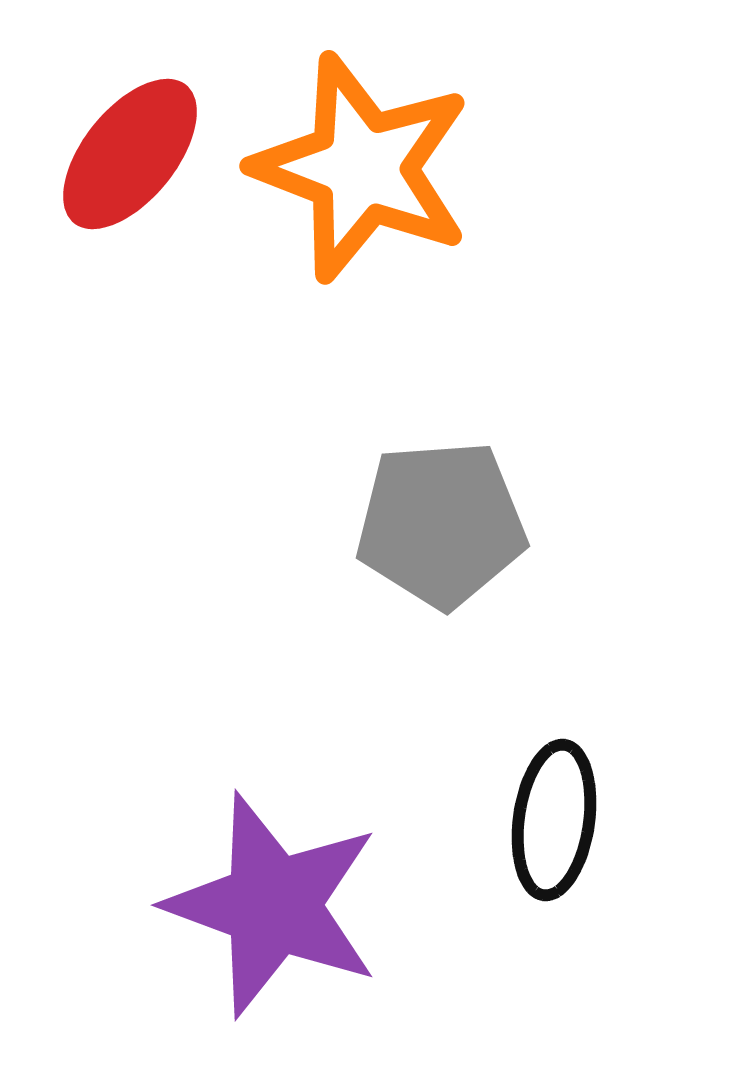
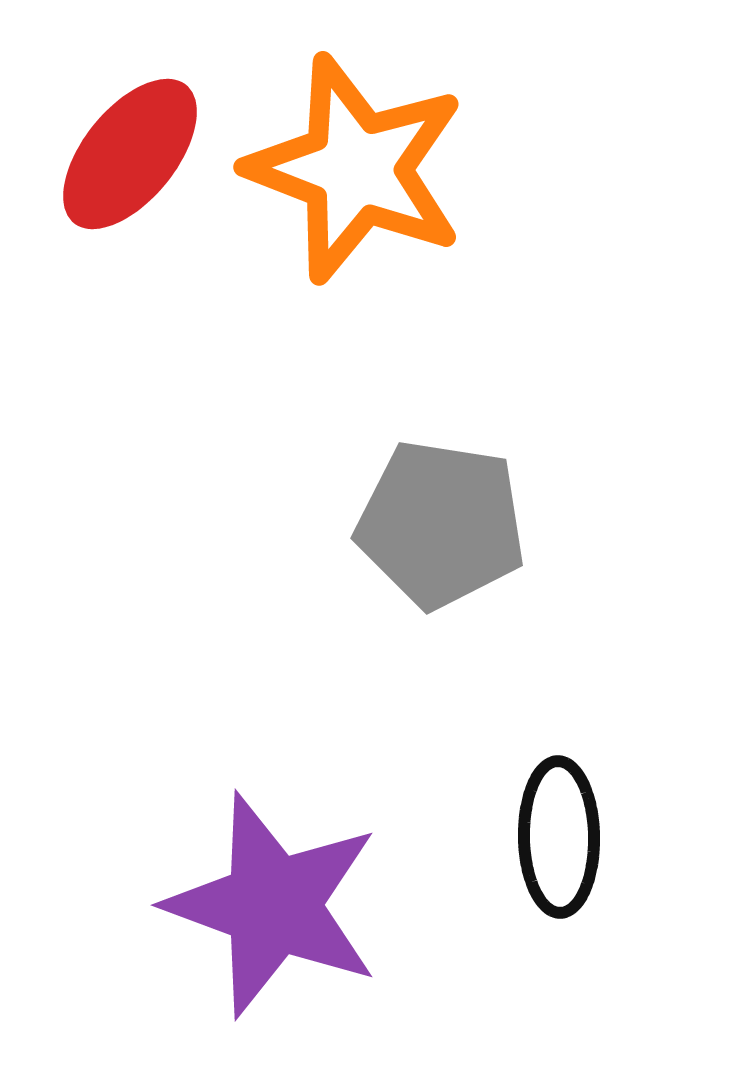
orange star: moved 6 px left, 1 px down
gray pentagon: rotated 13 degrees clockwise
black ellipse: moved 5 px right, 17 px down; rotated 9 degrees counterclockwise
